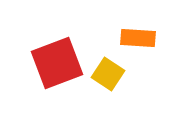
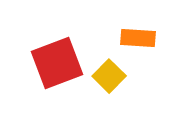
yellow square: moved 1 px right, 2 px down; rotated 12 degrees clockwise
